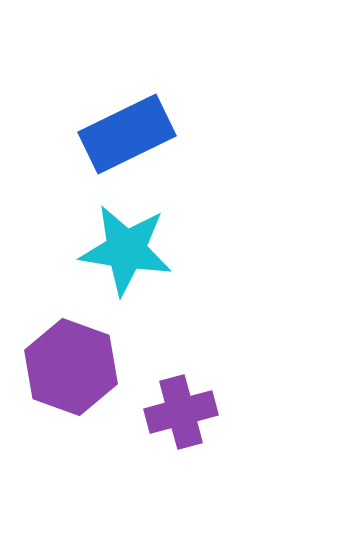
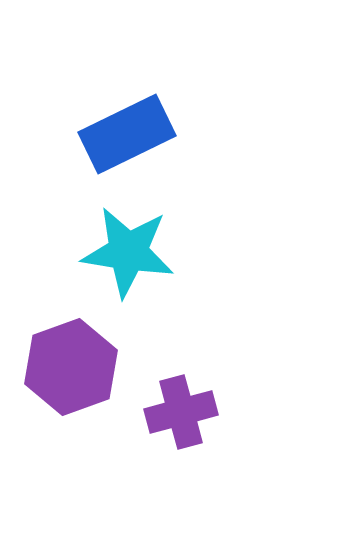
cyan star: moved 2 px right, 2 px down
purple hexagon: rotated 20 degrees clockwise
